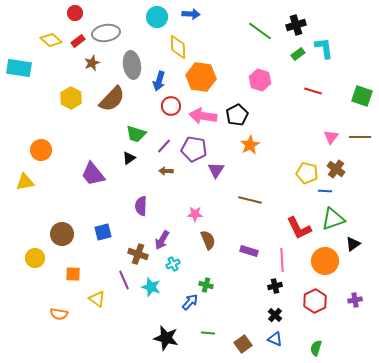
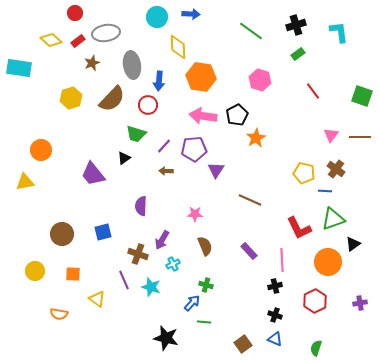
green line at (260, 31): moved 9 px left
cyan L-shape at (324, 48): moved 15 px right, 16 px up
blue arrow at (159, 81): rotated 12 degrees counterclockwise
red line at (313, 91): rotated 36 degrees clockwise
yellow hexagon at (71, 98): rotated 15 degrees clockwise
red circle at (171, 106): moved 23 px left, 1 px up
pink triangle at (331, 137): moved 2 px up
orange star at (250, 145): moved 6 px right, 7 px up
purple pentagon at (194, 149): rotated 15 degrees counterclockwise
black triangle at (129, 158): moved 5 px left
yellow pentagon at (307, 173): moved 3 px left
brown line at (250, 200): rotated 10 degrees clockwise
brown semicircle at (208, 240): moved 3 px left, 6 px down
purple rectangle at (249, 251): rotated 30 degrees clockwise
yellow circle at (35, 258): moved 13 px down
orange circle at (325, 261): moved 3 px right, 1 px down
purple cross at (355, 300): moved 5 px right, 3 px down
blue arrow at (190, 302): moved 2 px right, 1 px down
black cross at (275, 315): rotated 24 degrees counterclockwise
green line at (208, 333): moved 4 px left, 11 px up
